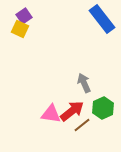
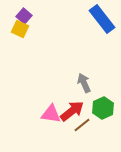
purple square: rotated 14 degrees counterclockwise
